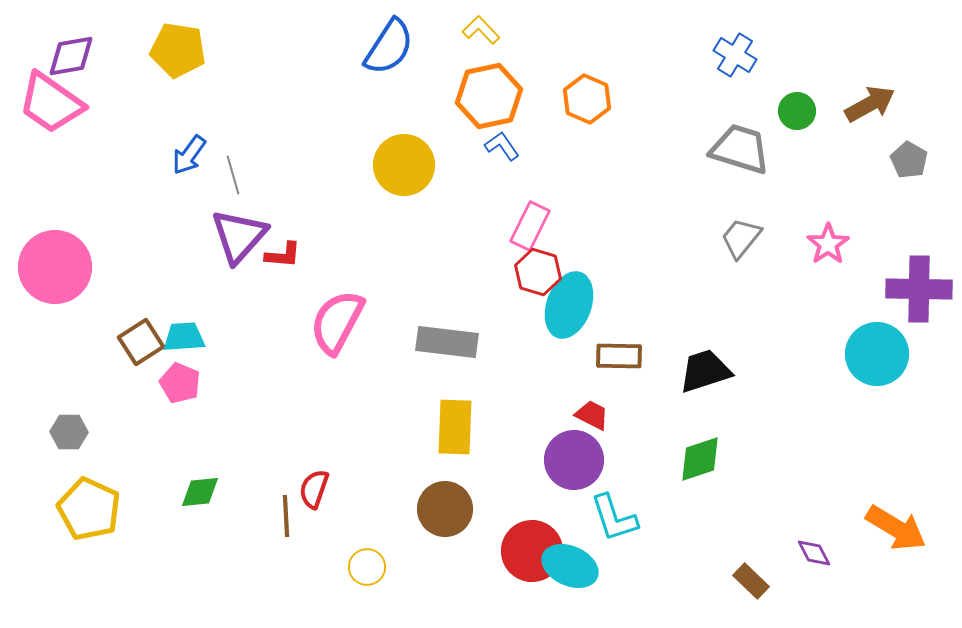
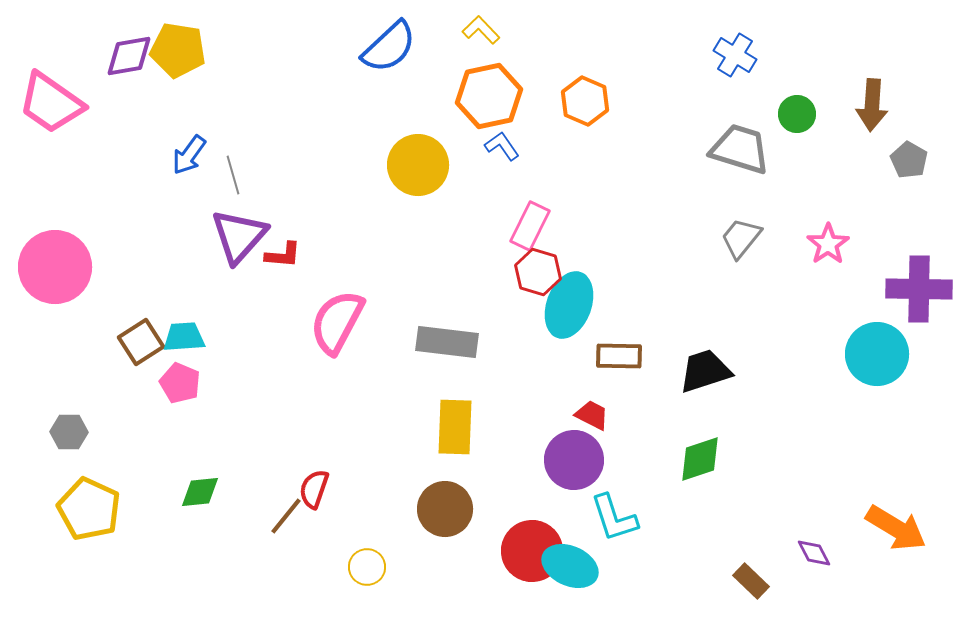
blue semicircle at (389, 47): rotated 14 degrees clockwise
purple diamond at (71, 56): moved 58 px right
orange hexagon at (587, 99): moved 2 px left, 2 px down
brown arrow at (870, 104): moved 2 px right, 1 px down; rotated 123 degrees clockwise
green circle at (797, 111): moved 3 px down
yellow circle at (404, 165): moved 14 px right
brown line at (286, 516): rotated 42 degrees clockwise
